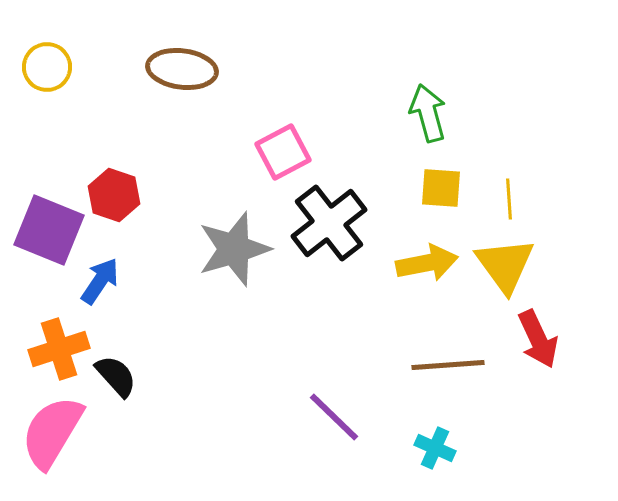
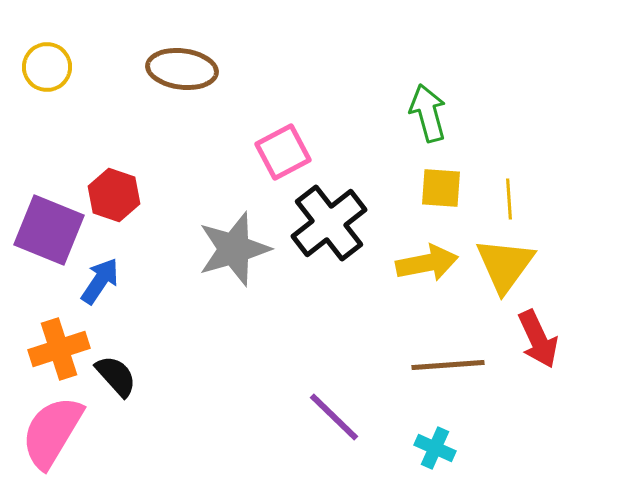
yellow triangle: rotated 12 degrees clockwise
